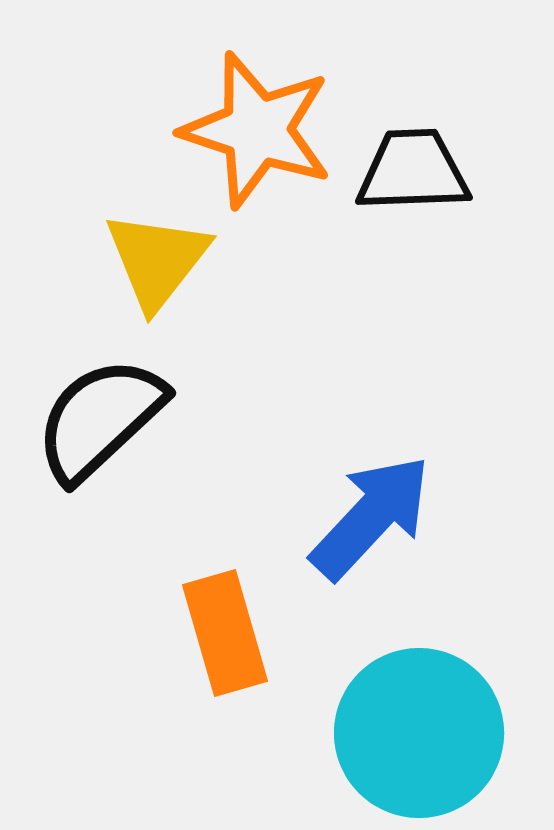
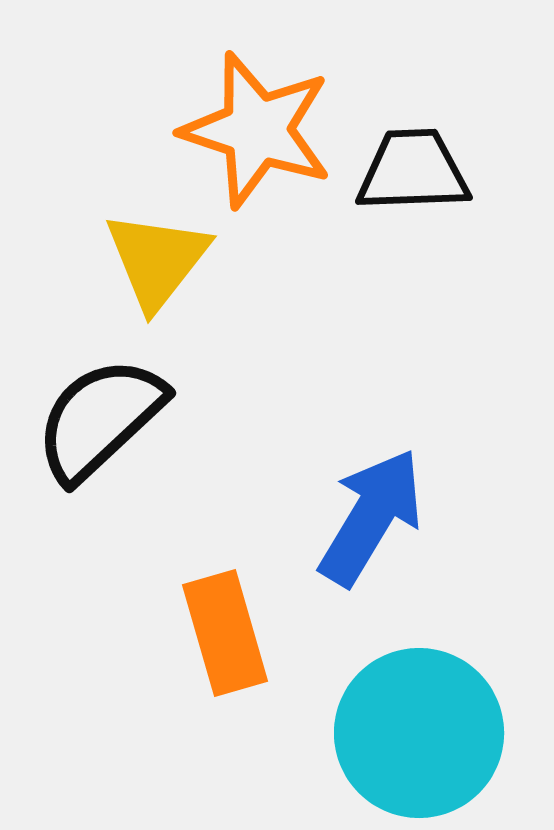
blue arrow: rotated 12 degrees counterclockwise
